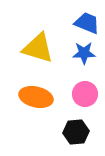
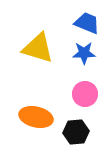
orange ellipse: moved 20 px down
